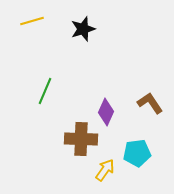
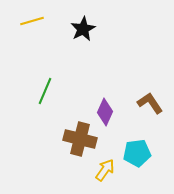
black star: rotated 10 degrees counterclockwise
purple diamond: moved 1 px left
brown cross: moved 1 px left; rotated 12 degrees clockwise
